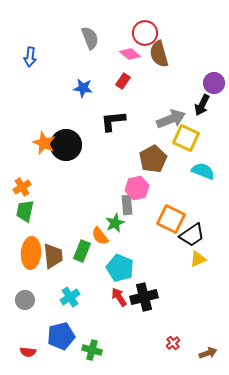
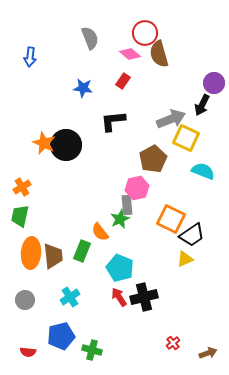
green trapezoid: moved 5 px left, 5 px down
green star: moved 5 px right, 4 px up
orange semicircle: moved 4 px up
yellow triangle: moved 13 px left
